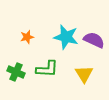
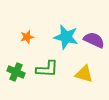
yellow triangle: rotated 42 degrees counterclockwise
